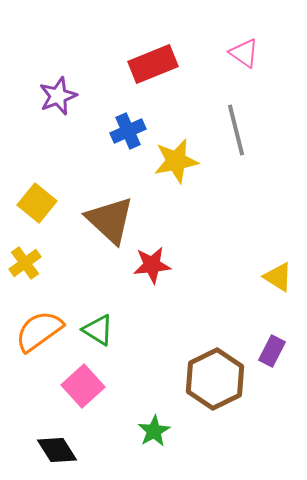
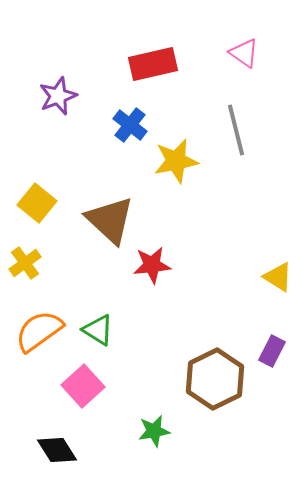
red rectangle: rotated 9 degrees clockwise
blue cross: moved 2 px right, 6 px up; rotated 28 degrees counterclockwise
green star: rotated 20 degrees clockwise
